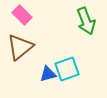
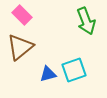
cyan square: moved 7 px right, 1 px down
